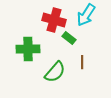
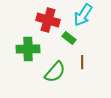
cyan arrow: moved 3 px left
red cross: moved 6 px left
